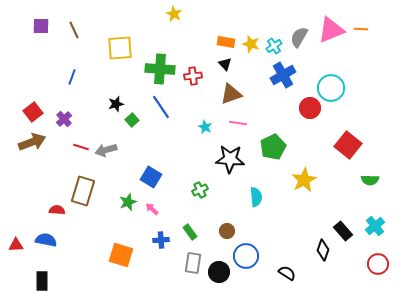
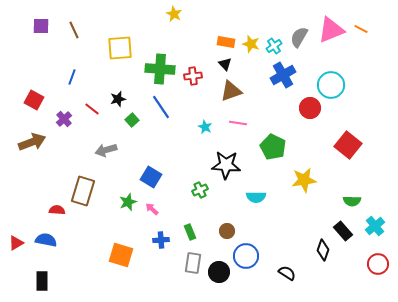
orange line at (361, 29): rotated 24 degrees clockwise
cyan circle at (331, 88): moved 3 px up
brown triangle at (231, 94): moved 3 px up
black star at (116, 104): moved 2 px right, 5 px up
red square at (33, 112): moved 1 px right, 12 px up; rotated 24 degrees counterclockwise
red line at (81, 147): moved 11 px right, 38 px up; rotated 21 degrees clockwise
green pentagon at (273, 147): rotated 20 degrees counterclockwise
black star at (230, 159): moved 4 px left, 6 px down
yellow star at (304, 180): rotated 20 degrees clockwise
green semicircle at (370, 180): moved 18 px left, 21 px down
cyan semicircle at (256, 197): rotated 96 degrees clockwise
green rectangle at (190, 232): rotated 14 degrees clockwise
red triangle at (16, 245): moved 2 px up; rotated 28 degrees counterclockwise
